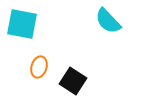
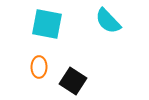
cyan square: moved 25 px right
orange ellipse: rotated 15 degrees counterclockwise
